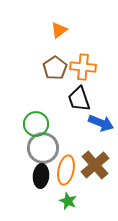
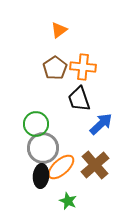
blue arrow: moved 1 px down; rotated 65 degrees counterclockwise
orange ellipse: moved 5 px left, 3 px up; rotated 36 degrees clockwise
